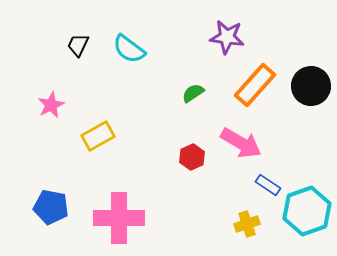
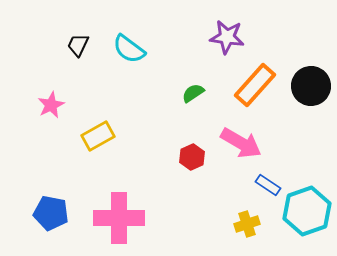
blue pentagon: moved 6 px down
